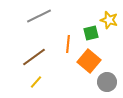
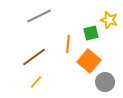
gray circle: moved 2 px left
